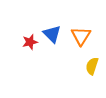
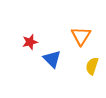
blue triangle: moved 25 px down
